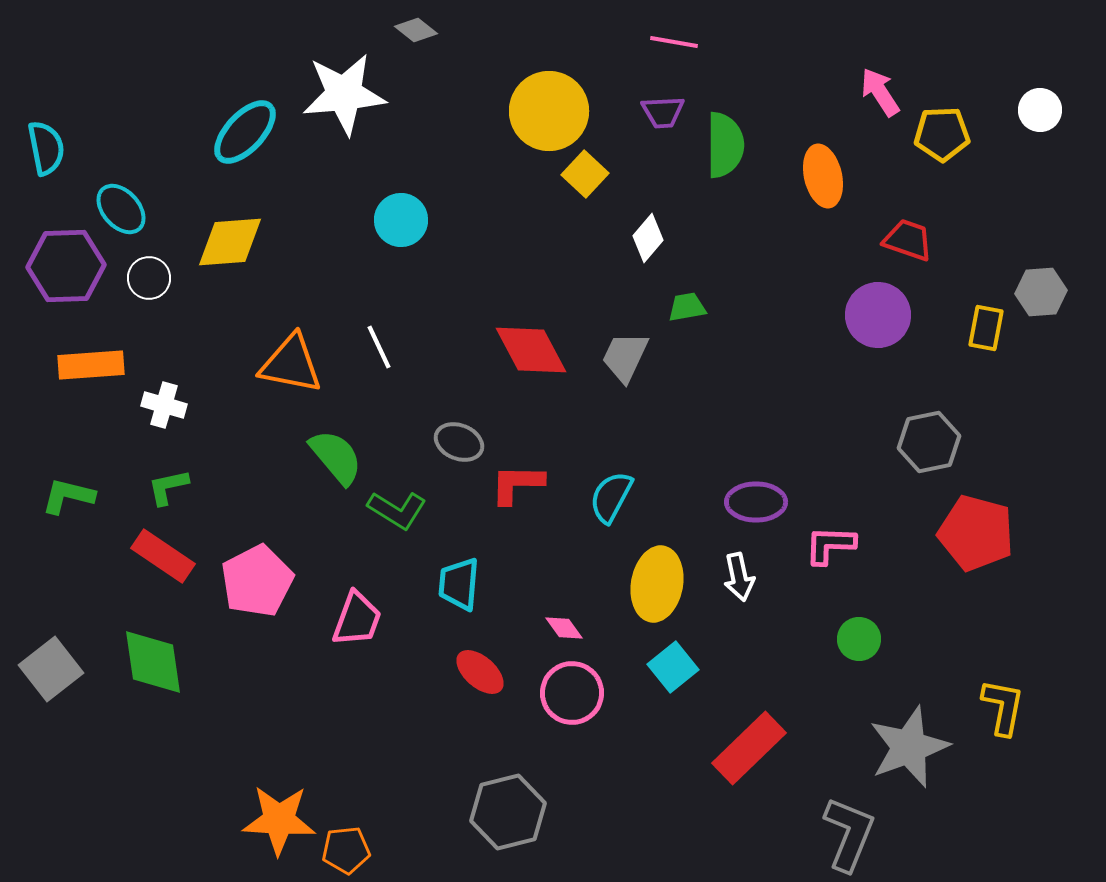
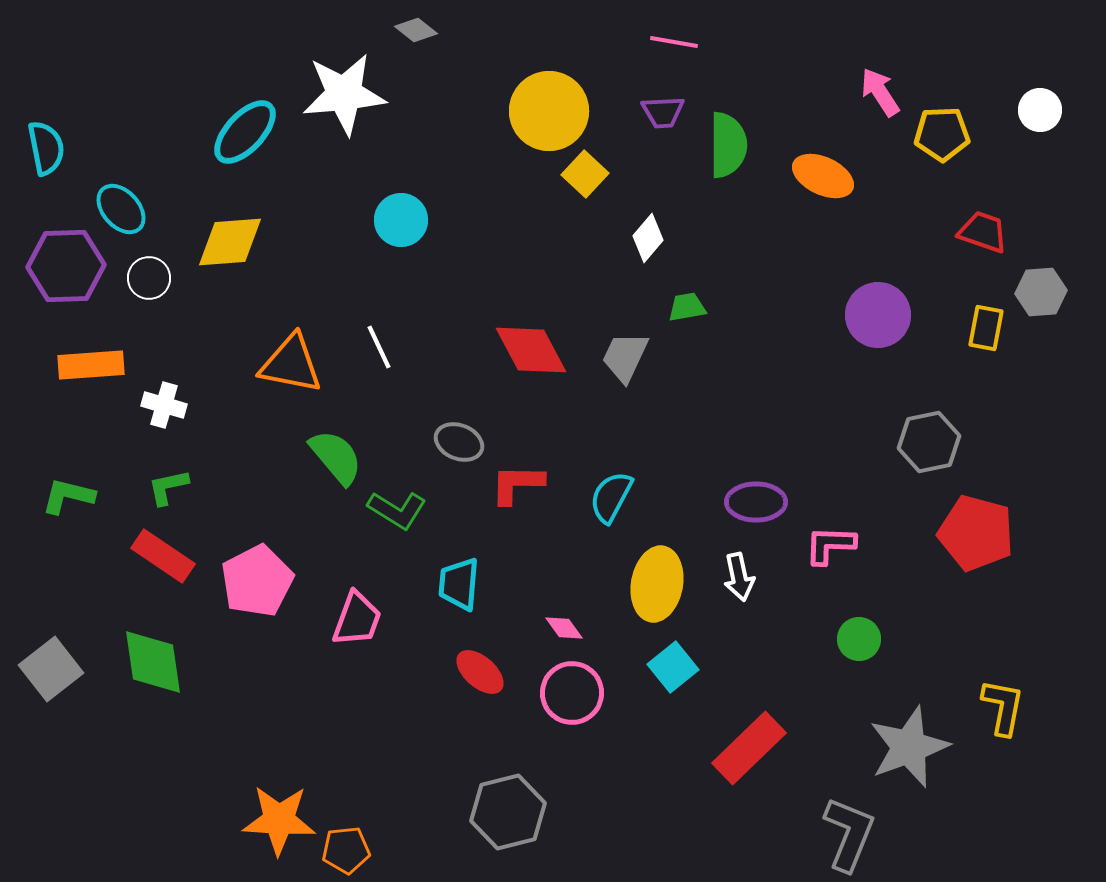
green semicircle at (725, 145): moved 3 px right
orange ellipse at (823, 176): rotated 52 degrees counterclockwise
red trapezoid at (908, 240): moved 75 px right, 8 px up
